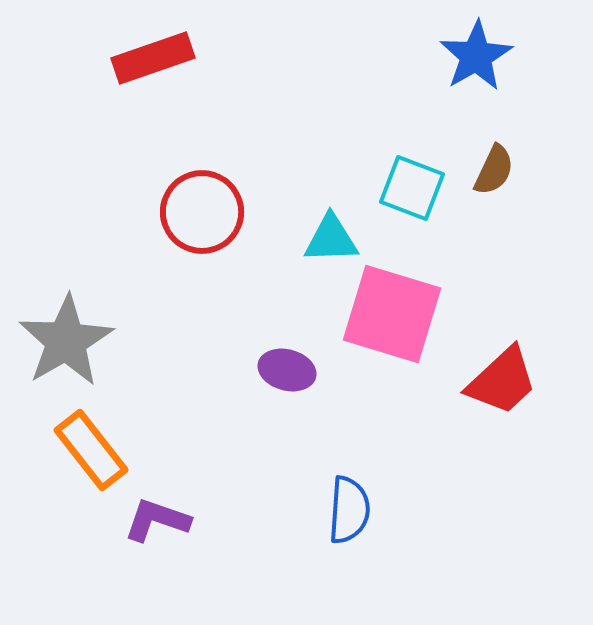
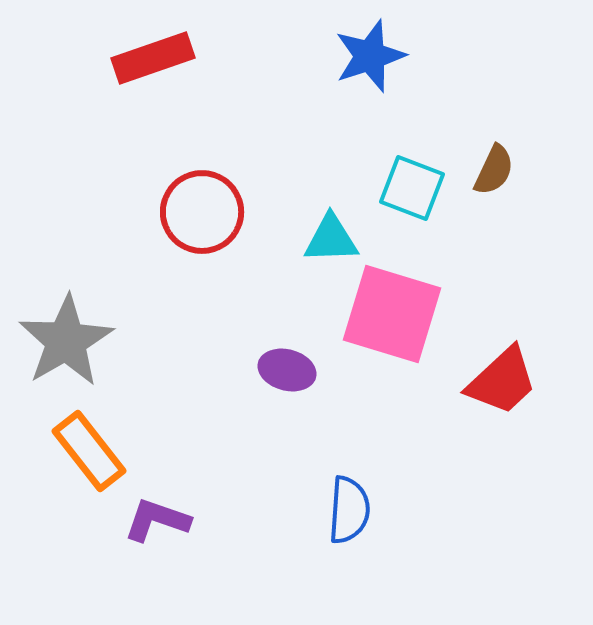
blue star: moved 106 px left; rotated 12 degrees clockwise
orange rectangle: moved 2 px left, 1 px down
